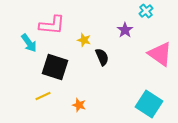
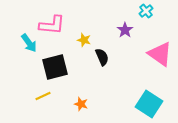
black square: rotated 32 degrees counterclockwise
orange star: moved 2 px right, 1 px up
